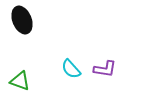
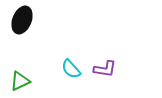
black ellipse: rotated 44 degrees clockwise
green triangle: rotated 45 degrees counterclockwise
